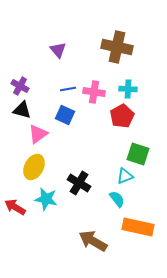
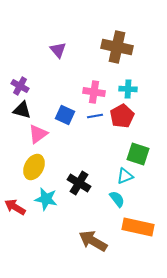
blue line: moved 27 px right, 27 px down
